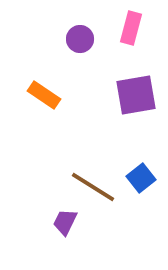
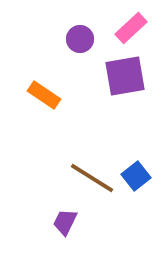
pink rectangle: rotated 32 degrees clockwise
purple square: moved 11 px left, 19 px up
blue square: moved 5 px left, 2 px up
brown line: moved 1 px left, 9 px up
